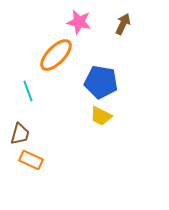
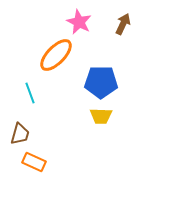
pink star: rotated 15 degrees clockwise
blue pentagon: rotated 8 degrees counterclockwise
cyan line: moved 2 px right, 2 px down
yellow trapezoid: rotated 25 degrees counterclockwise
orange rectangle: moved 3 px right, 2 px down
